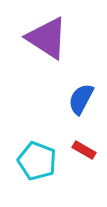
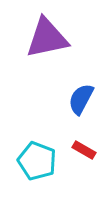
purple triangle: rotated 45 degrees counterclockwise
